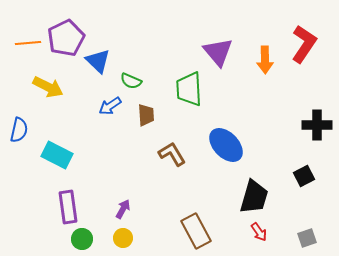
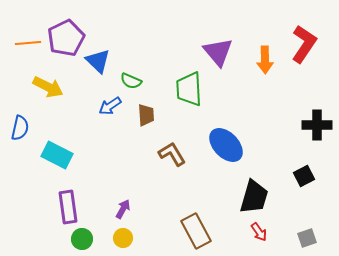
blue semicircle: moved 1 px right, 2 px up
